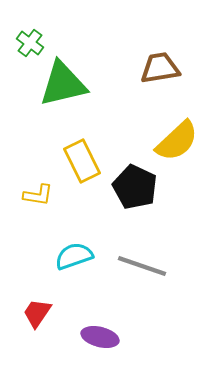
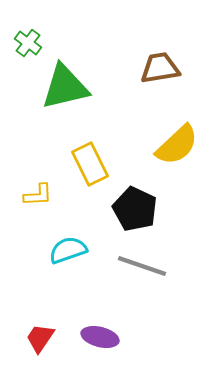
green cross: moved 2 px left
green triangle: moved 2 px right, 3 px down
yellow semicircle: moved 4 px down
yellow rectangle: moved 8 px right, 3 px down
black pentagon: moved 22 px down
yellow L-shape: rotated 12 degrees counterclockwise
cyan semicircle: moved 6 px left, 6 px up
red trapezoid: moved 3 px right, 25 px down
